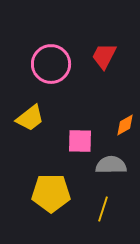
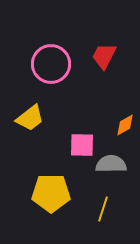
pink square: moved 2 px right, 4 px down
gray semicircle: moved 1 px up
